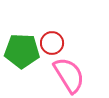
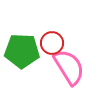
pink semicircle: moved 8 px up
